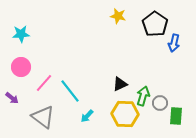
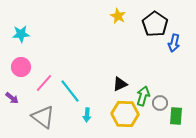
yellow star: rotated 14 degrees clockwise
cyan arrow: moved 1 px up; rotated 40 degrees counterclockwise
